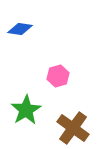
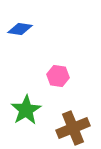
pink hexagon: rotated 25 degrees clockwise
brown cross: rotated 32 degrees clockwise
